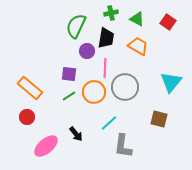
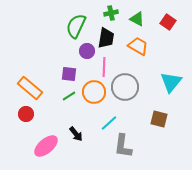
pink line: moved 1 px left, 1 px up
red circle: moved 1 px left, 3 px up
